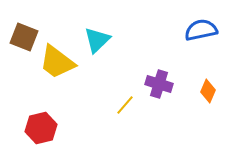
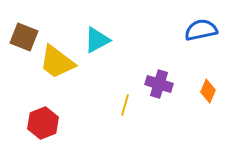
cyan triangle: rotated 16 degrees clockwise
yellow line: rotated 25 degrees counterclockwise
red hexagon: moved 2 px right, 5 px up; rotated 8 degrees counterclockwise
